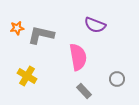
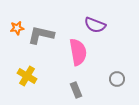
pink semicircle: moved 5 px up
gray rectangle: moved 8 px left, 1 px up; rotated 21 degrees clockwise
